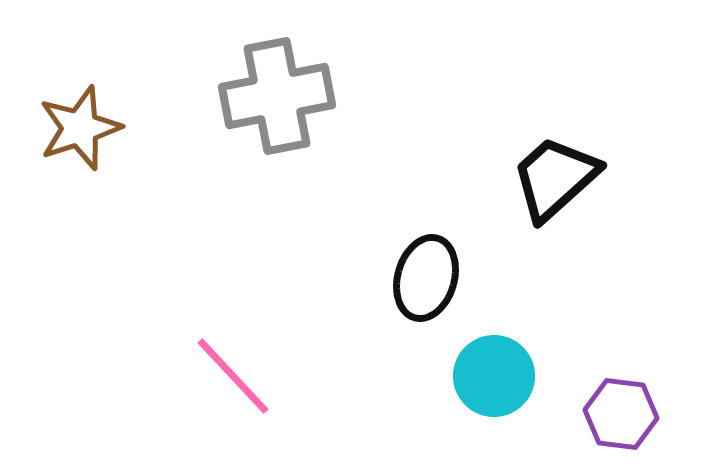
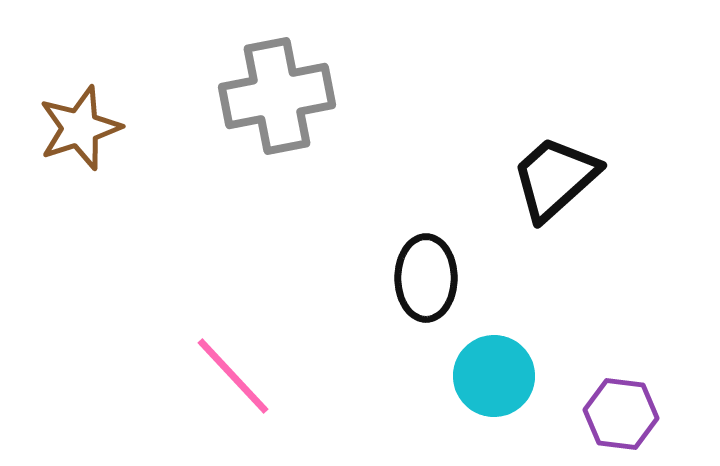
black ellipse: rotated 16 degrees counterclockwise
